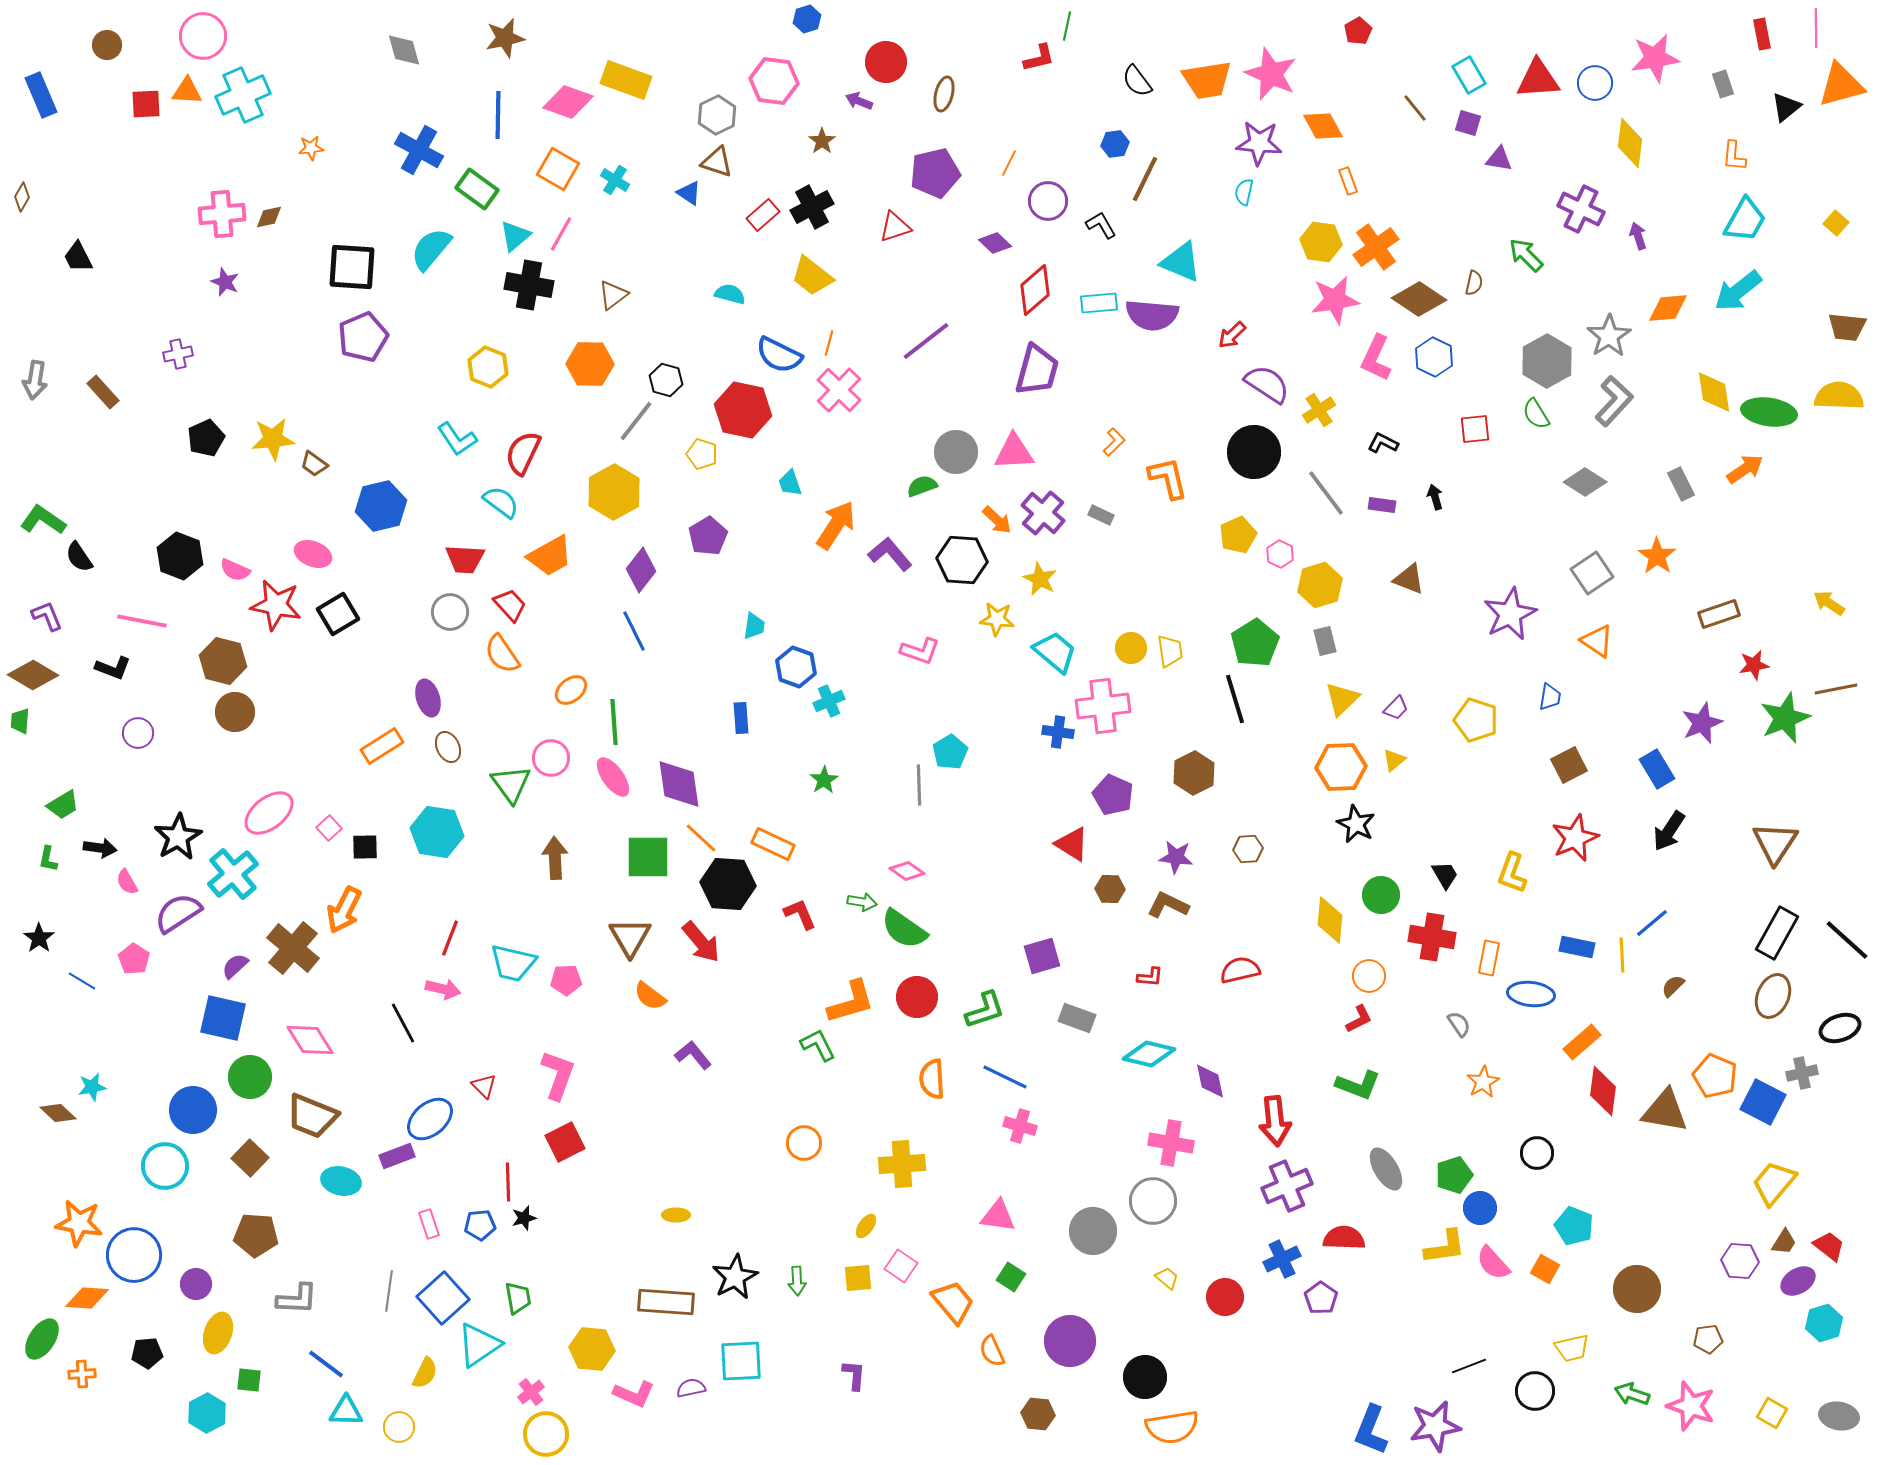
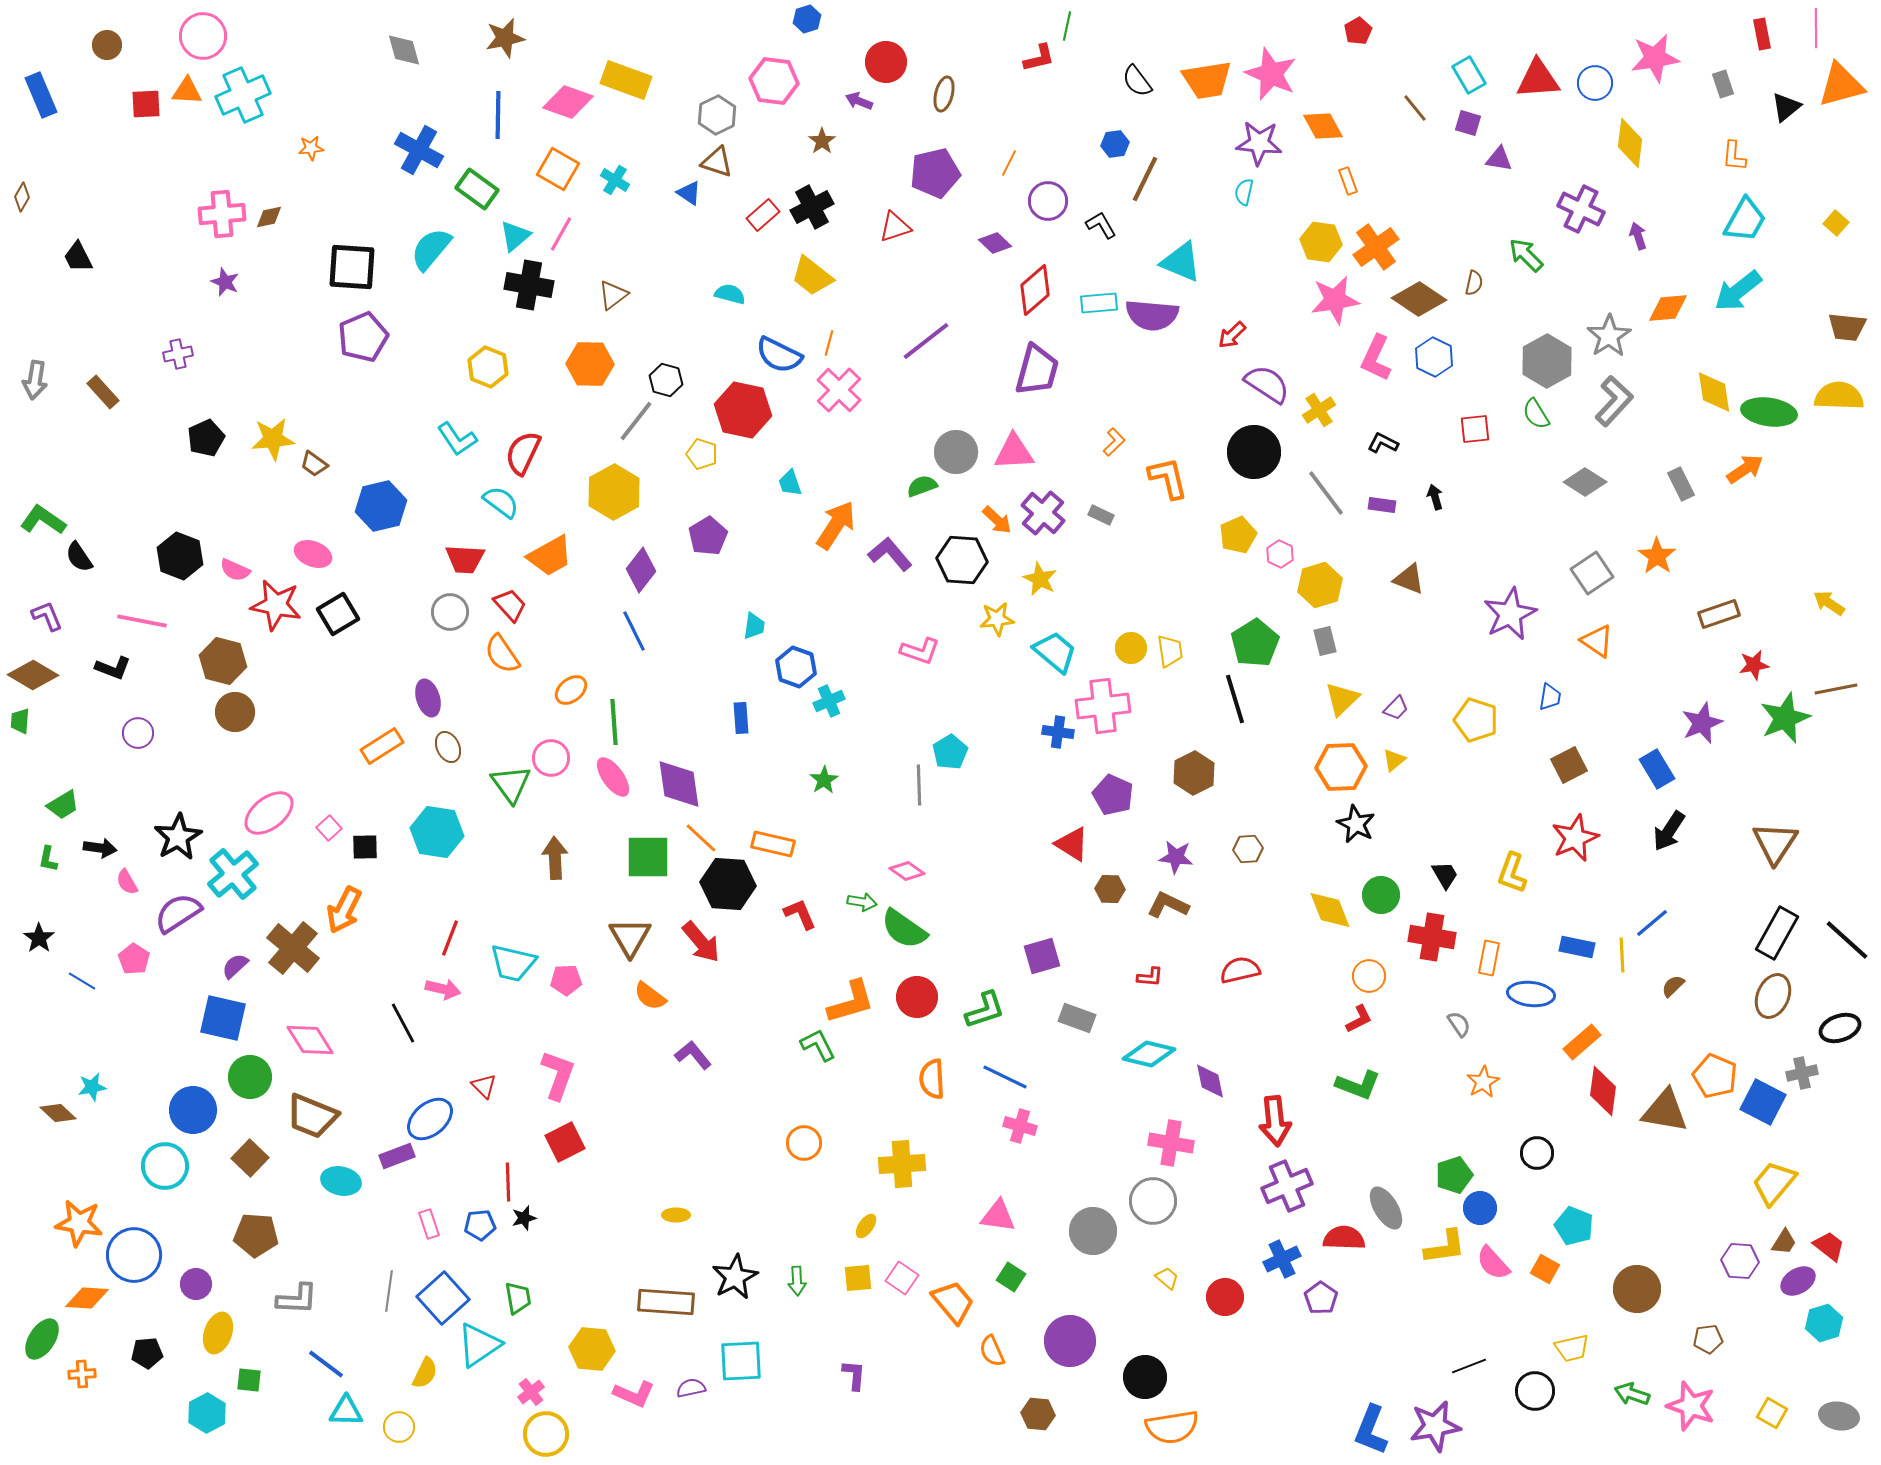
yellow star at (997, 619): rotated 12 degrees counterclockwise
orange rectangle at (773, 844): rotated 12 degrees counterclockwise
yellow diamond at (1330, 920): moved 10 px up; rotated 27 degrees counterclockwise
gray ellipse at (1386, 1169): moved 39 px down
pink square at (901, 1266): moved 1 px right, 12 px down
